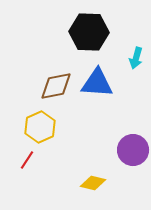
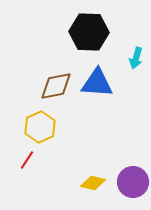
purple circle: moved 32 px down
